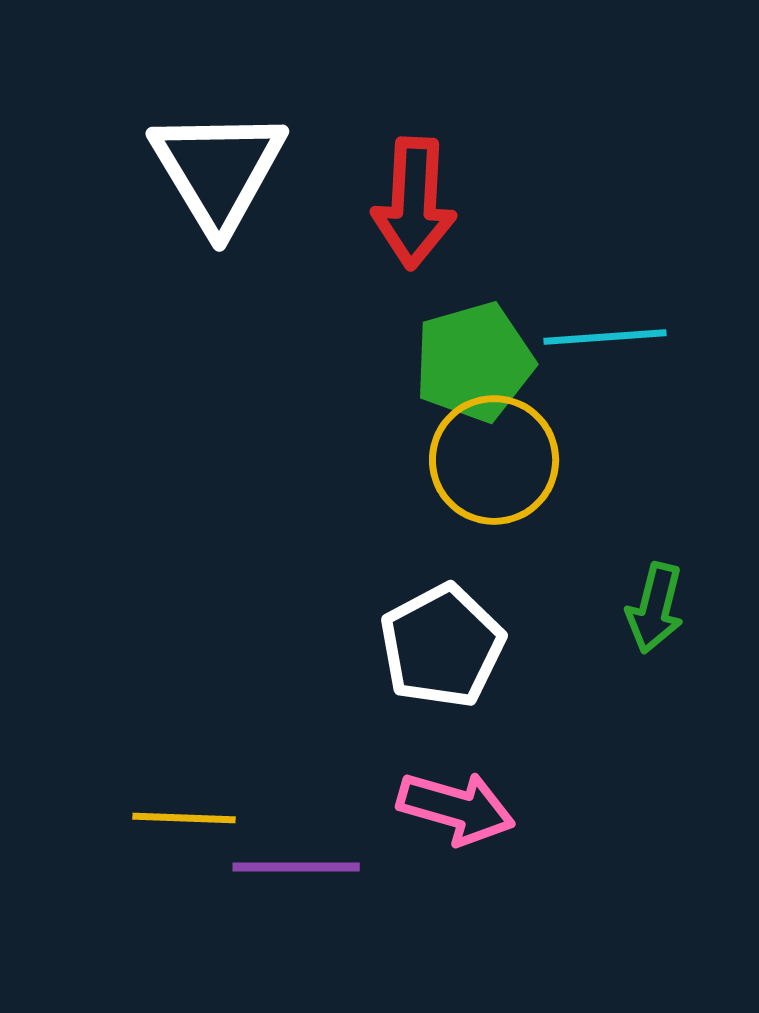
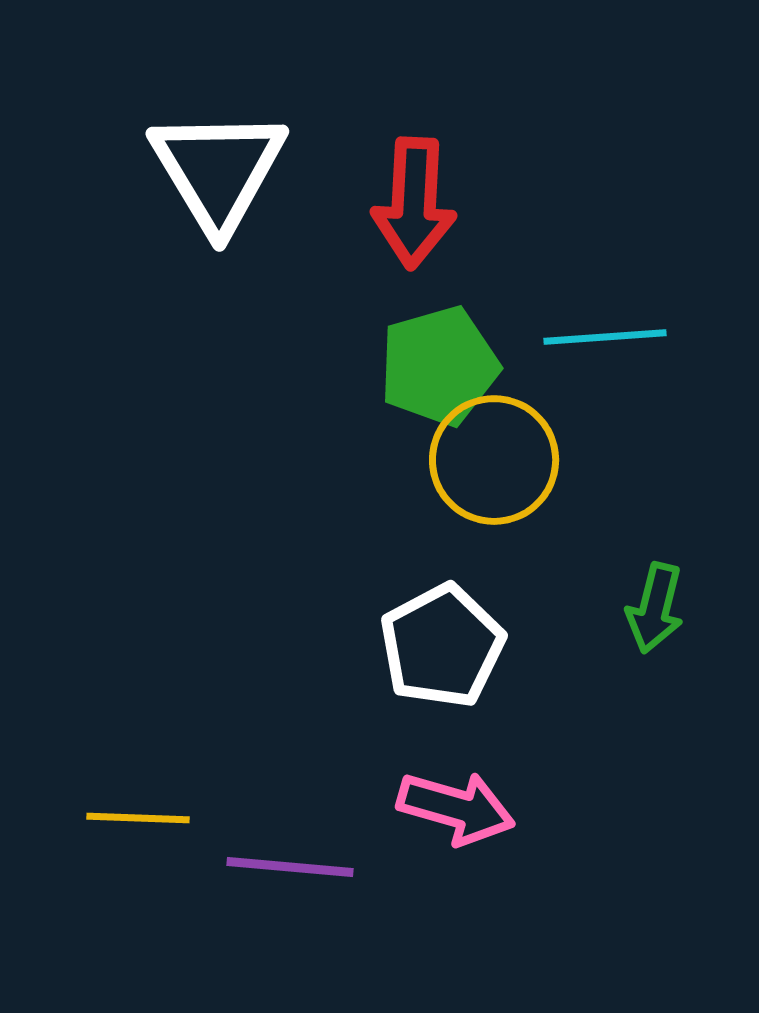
green pentagon: moved 35 px left, 4 px down
yellow line: moved 46 px left
purple line: moved 6 px left; rotated 5 degrees clockwise
